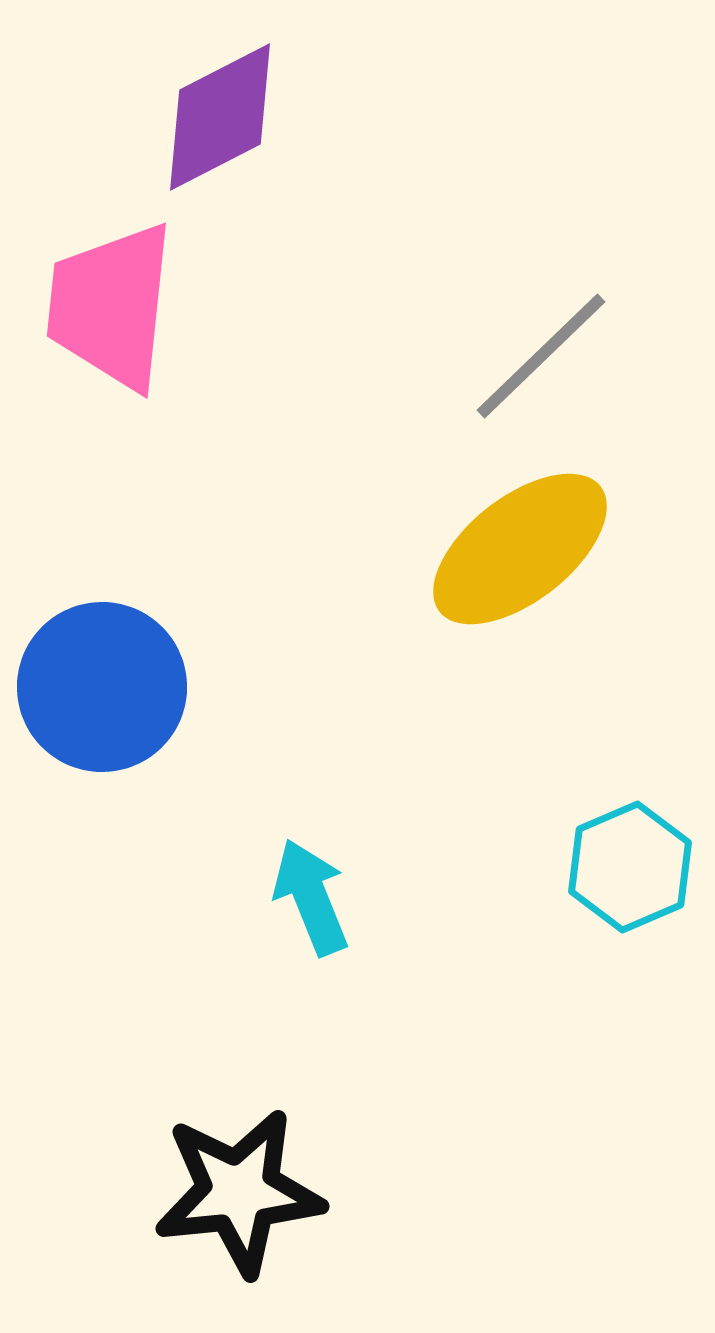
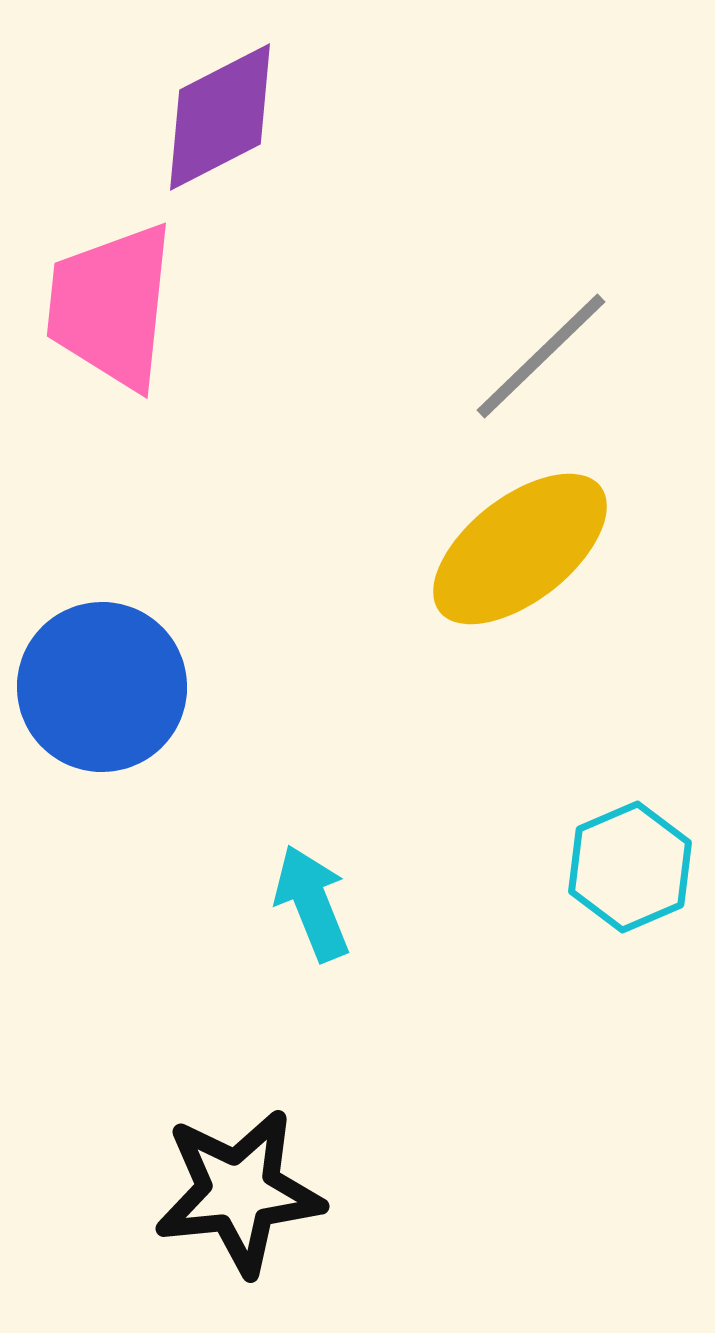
cyan arrow: moved 1 px right, 6 px down
